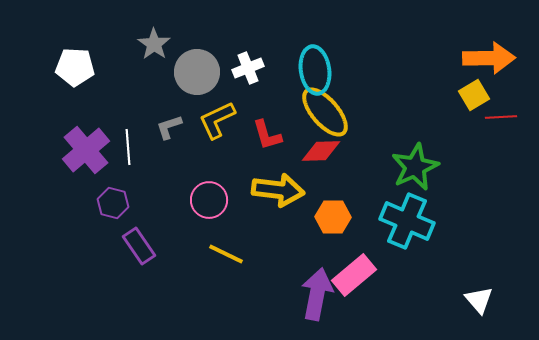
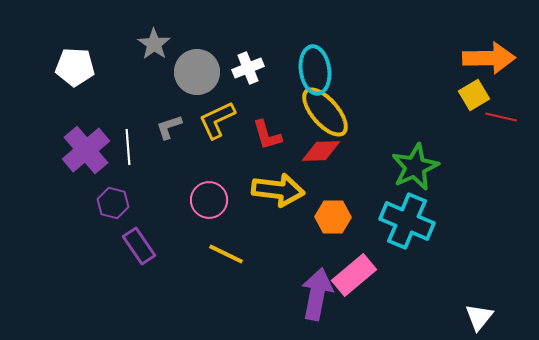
red line: rotated 16 degrees clockwise
white triangle: moved 17 px down; rotated 20 degrees clockwise
